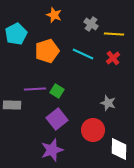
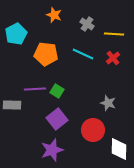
gray cross: moved 4 px left
orange pentagon: moved 1 px left, 3 px down; rotated 25 degrees clockwise
